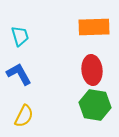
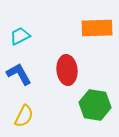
orange rectangle: moved 3 px right, 1 px down
cyan trapezoid: rotated 100 degrees counterclockwise
red ellipse: moved 25 px left
